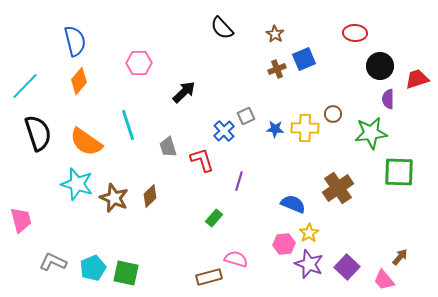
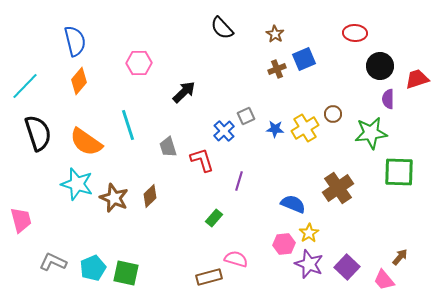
yellow cross at (305, 128): rotated 32 degrees counterclockwise
